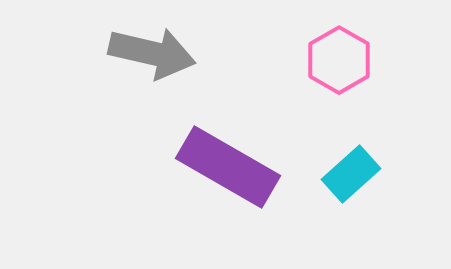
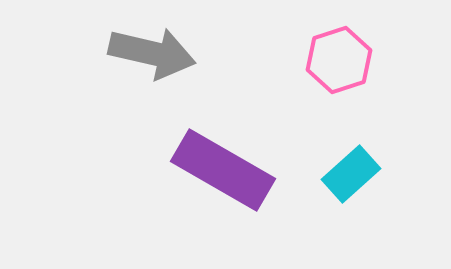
pink hexagon: rotated 12 degrees clockwise
purple rectangle: moved 5 px left, 3 px down
